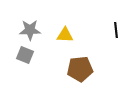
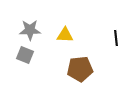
black line: moved 8 px down
